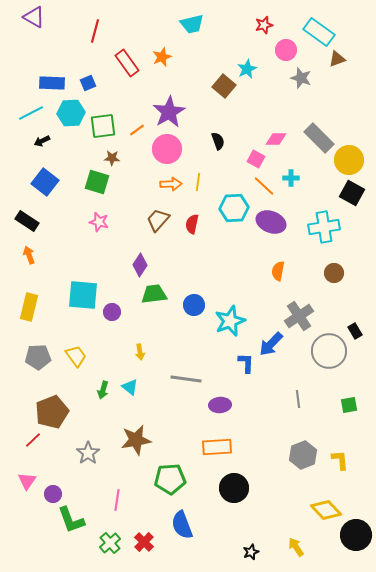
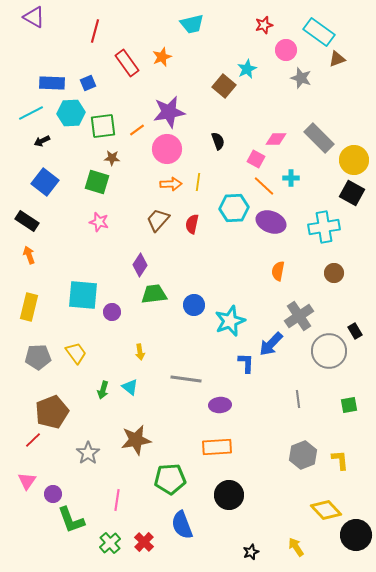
purple star at (169, 112): rotated 20 degrees clockwise
yellow circle at (349, 160): moved 5 px right
yellow trapezoid at (76, 356): moved 3 px up
black circle at (234, 488): moved 5 px left, 7 px down
